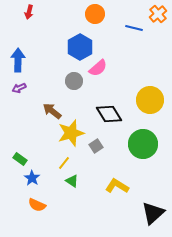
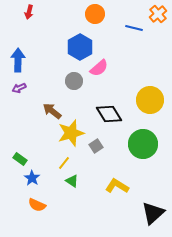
pink semicircle: moved 1 px right
